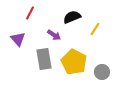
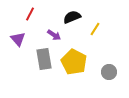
red line: moved 1 px down
gray circle: moved 7 px right
